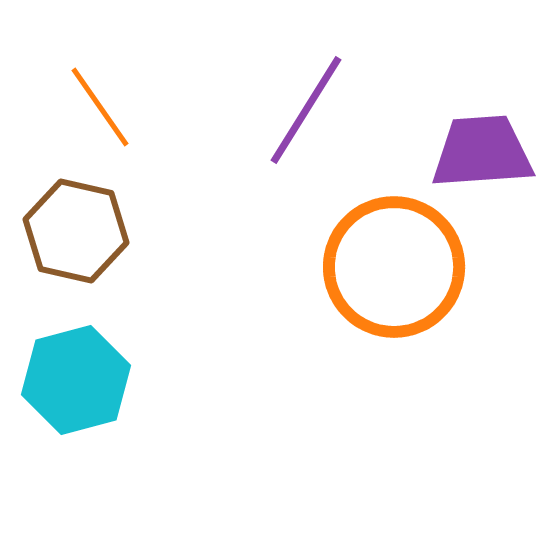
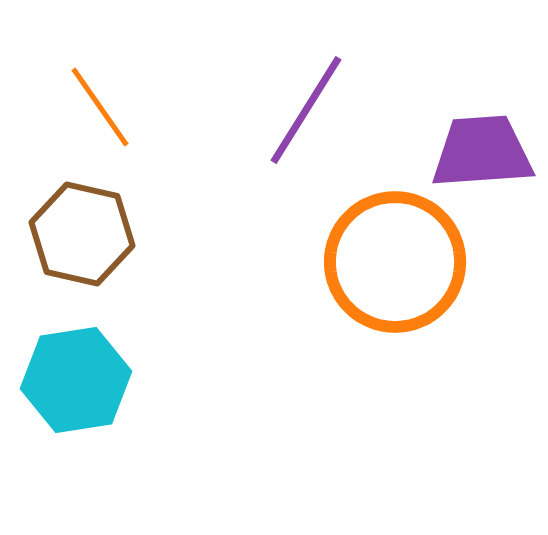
brown hexagon: moved 6 px right, 3 px down
orange circle: moved 1 px right, 5 px up
cyan hexagon: rotated 6 degrees clockwise
